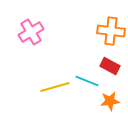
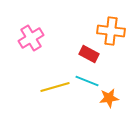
pink cross: moved 6 px down
red rectangle: moved 21 px left, 12 px up
orange star: moved 1 px left, 3 px up
